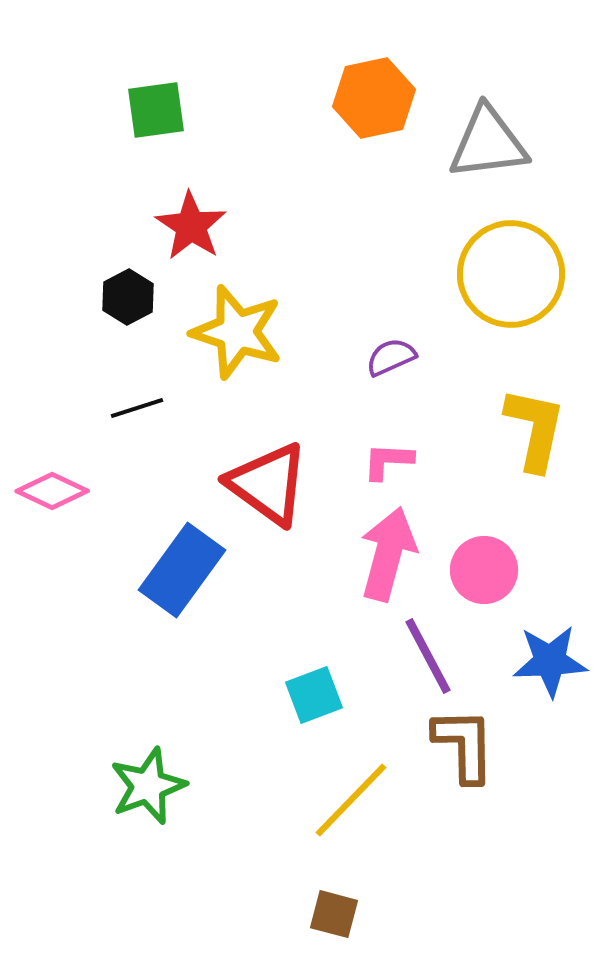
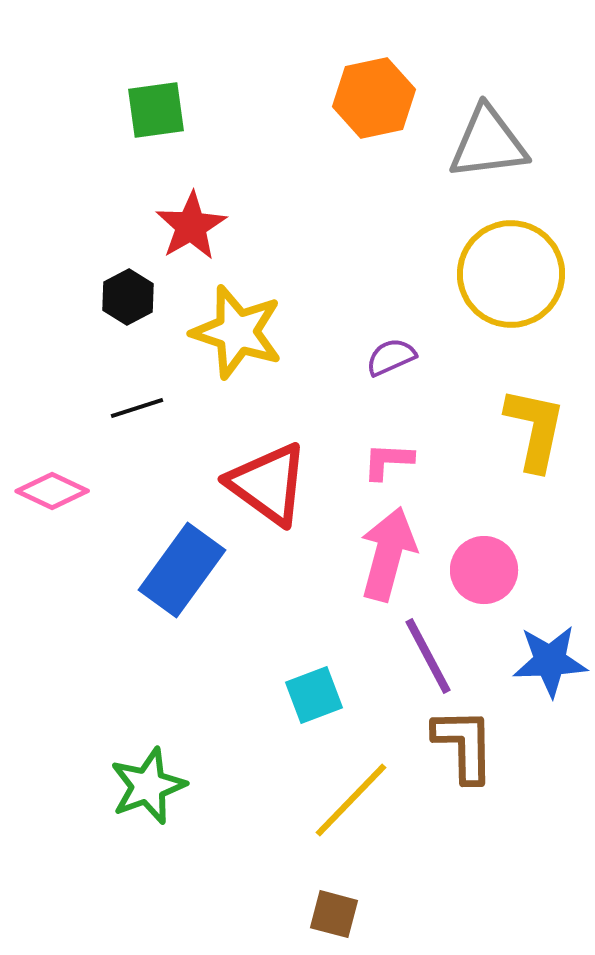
red star: rotated 8 degrees clockwise
